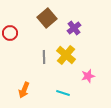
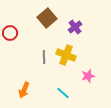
purple cross: moved 1 px right, 1 px up
yellow cross: rotated 18 degrees counterclockwise
cyan line: rotated 24 degrees clockwise
